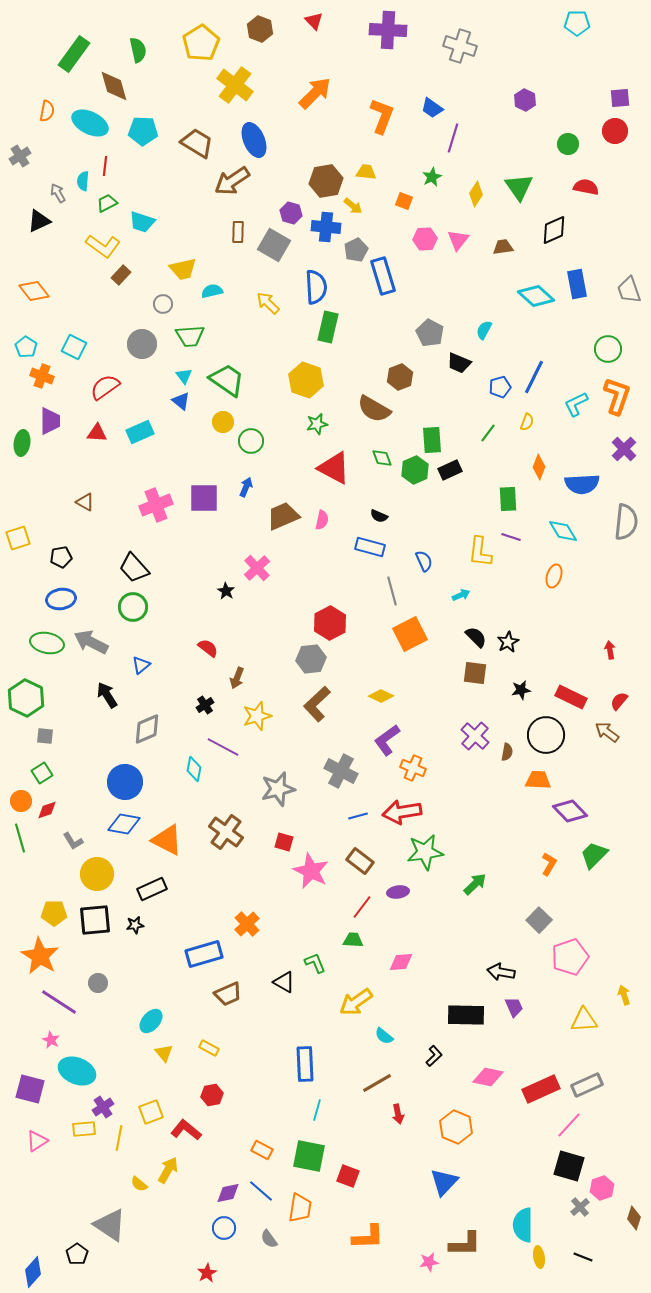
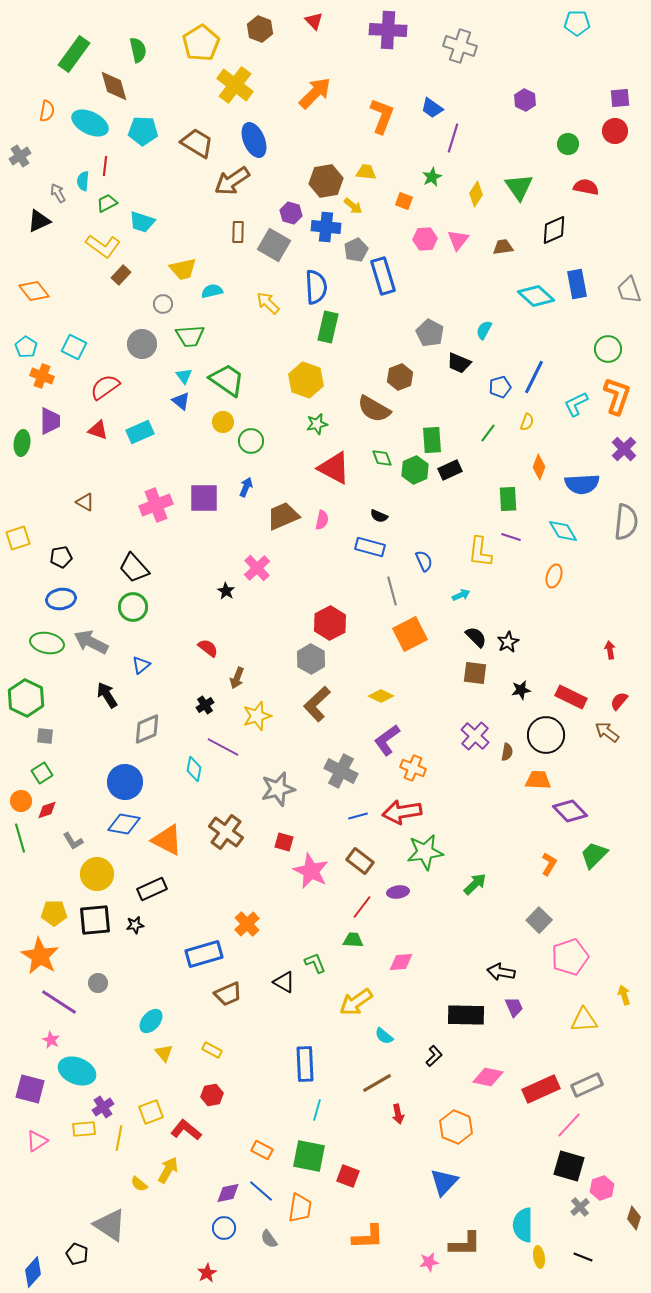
red triangle at (97, 433): moved 1 px right, 3 px up; rotated 15 degrees clockwise
gray hexagon at (311, 659): rotated 24 degrees counterclockwise
yellow rectangle at (209, 1048): moved 3 px right, 2 px down
black pentagon at (77, 1254): rotated 15 degrees counterclockwise
